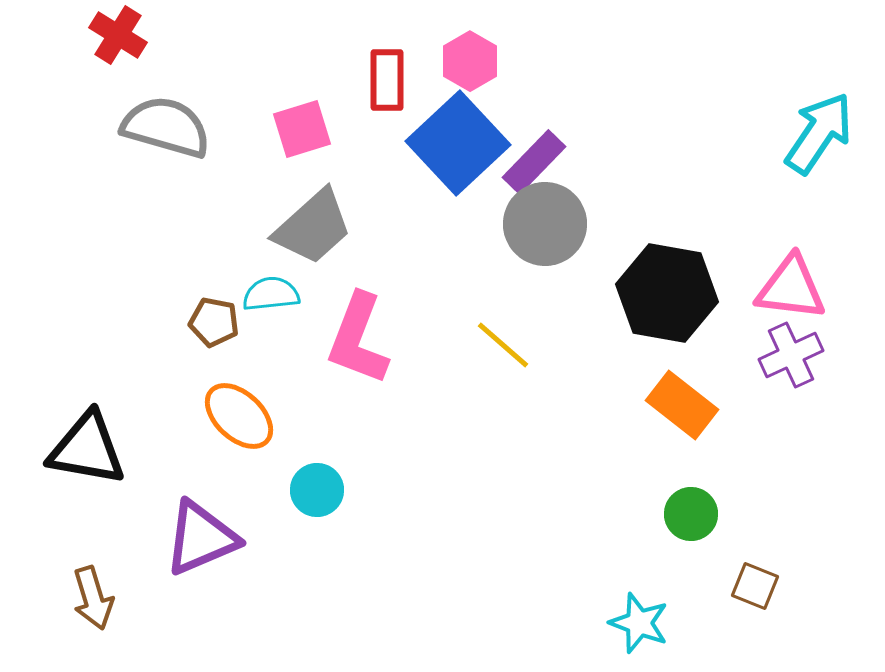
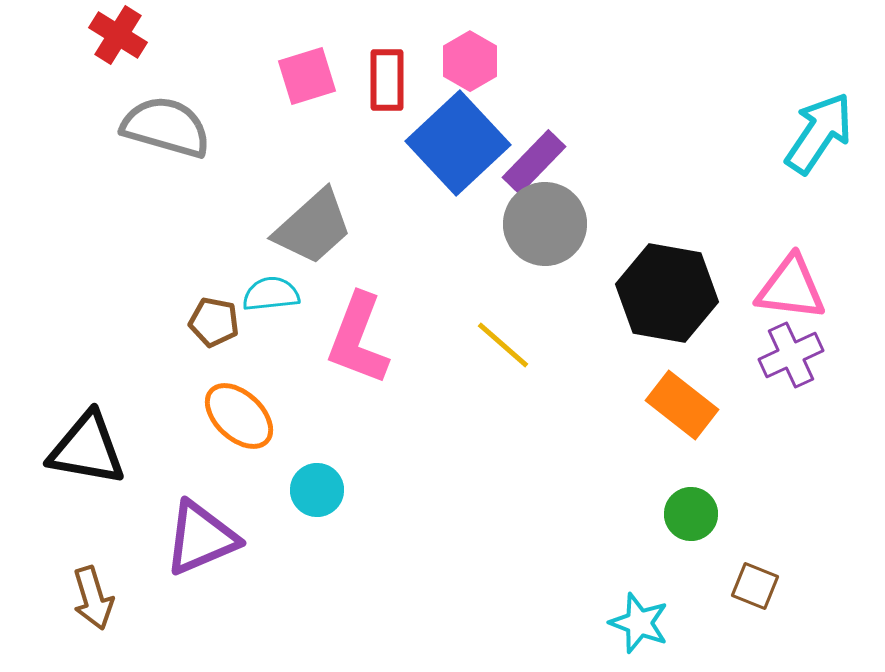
pink square: moved 5 px right, 53 px up
